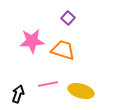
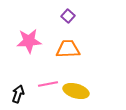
purple square: moved 2 px up
pink star: moved 3 px left
orange trapezoid: moved 5 px right, 1 px up; rotated 20 degrees counterclockwise
yellow ellipse: moved 5 px left
